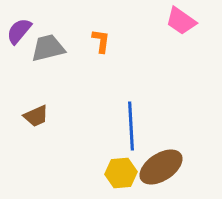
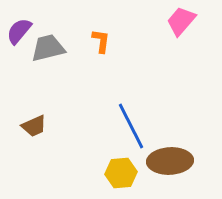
pink trapezoid: rotated 96 degrees clockwise
brown trapezoid: moved 2 px left, 10 px down
blue line: rotated 24 degrees counterclockwise
brown ellipse: moved 9 px right, 6 px up; rotated 30 degrees clockwise
